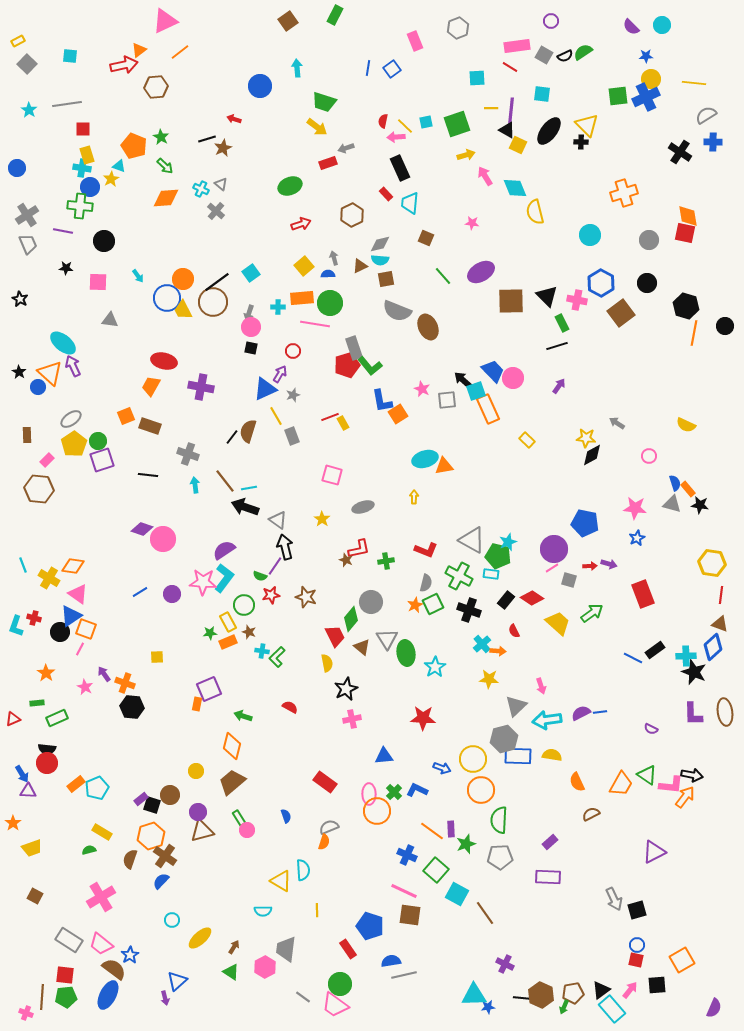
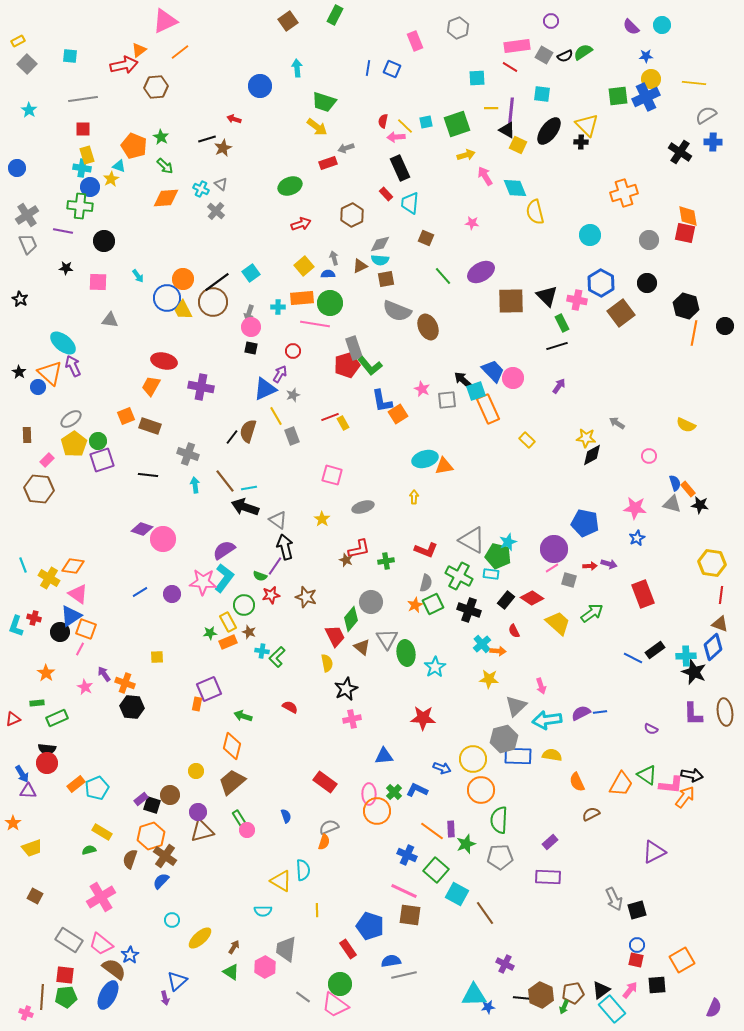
blue square at (392, 69): rotated 30 degrees counterclockwise
gray line at (67, 104): moved 16 px right, 5 px up
